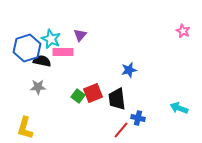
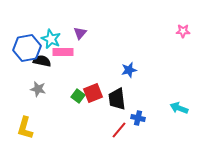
pink star: rotated 24 degrees counterclockwise
purple triangle: moved 2 px up
blue hexagon: rotated 8 degrees clockwise
gray star: moved 2 px down; rotated 14 degrees clockwise
red line: moved 2 px left
